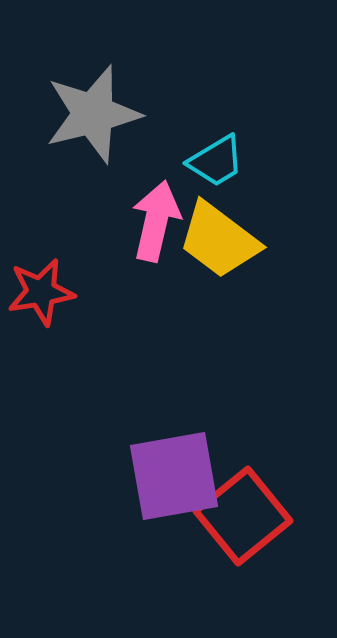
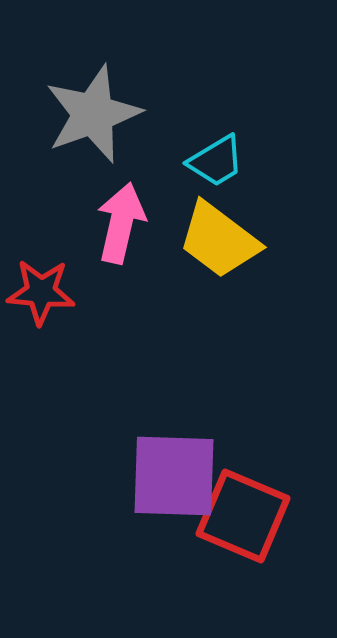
gray star: rotated 6 degrees counterclockwise
pink arrow: moved 35 px left, 2 px down
red star: rotated 14 degrees clockwise
purple square: rotated 12 degrees clockwise
red square: rotated 28 degrees counterclockwise
